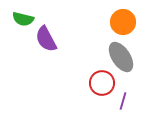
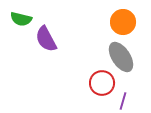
green semicircle: moved 2 px left
